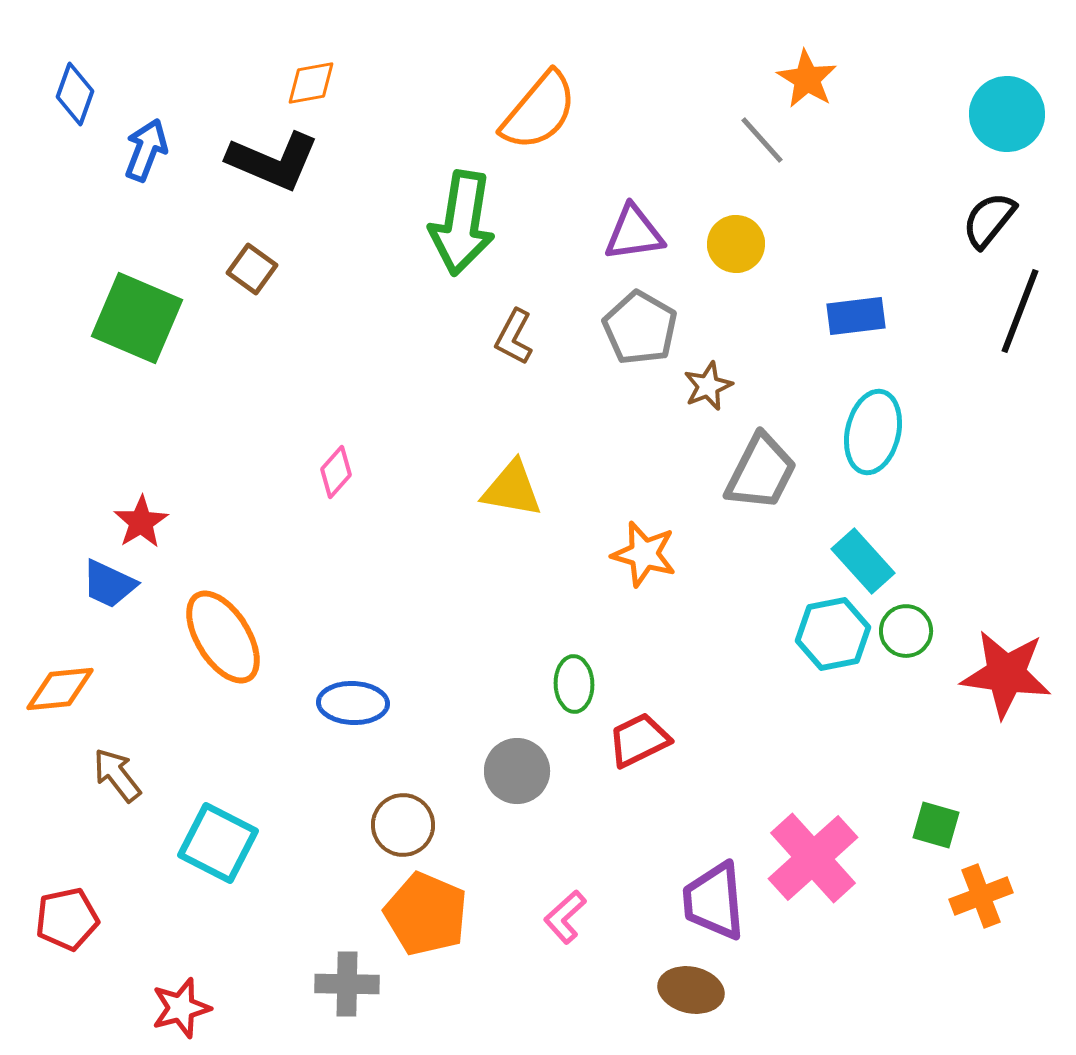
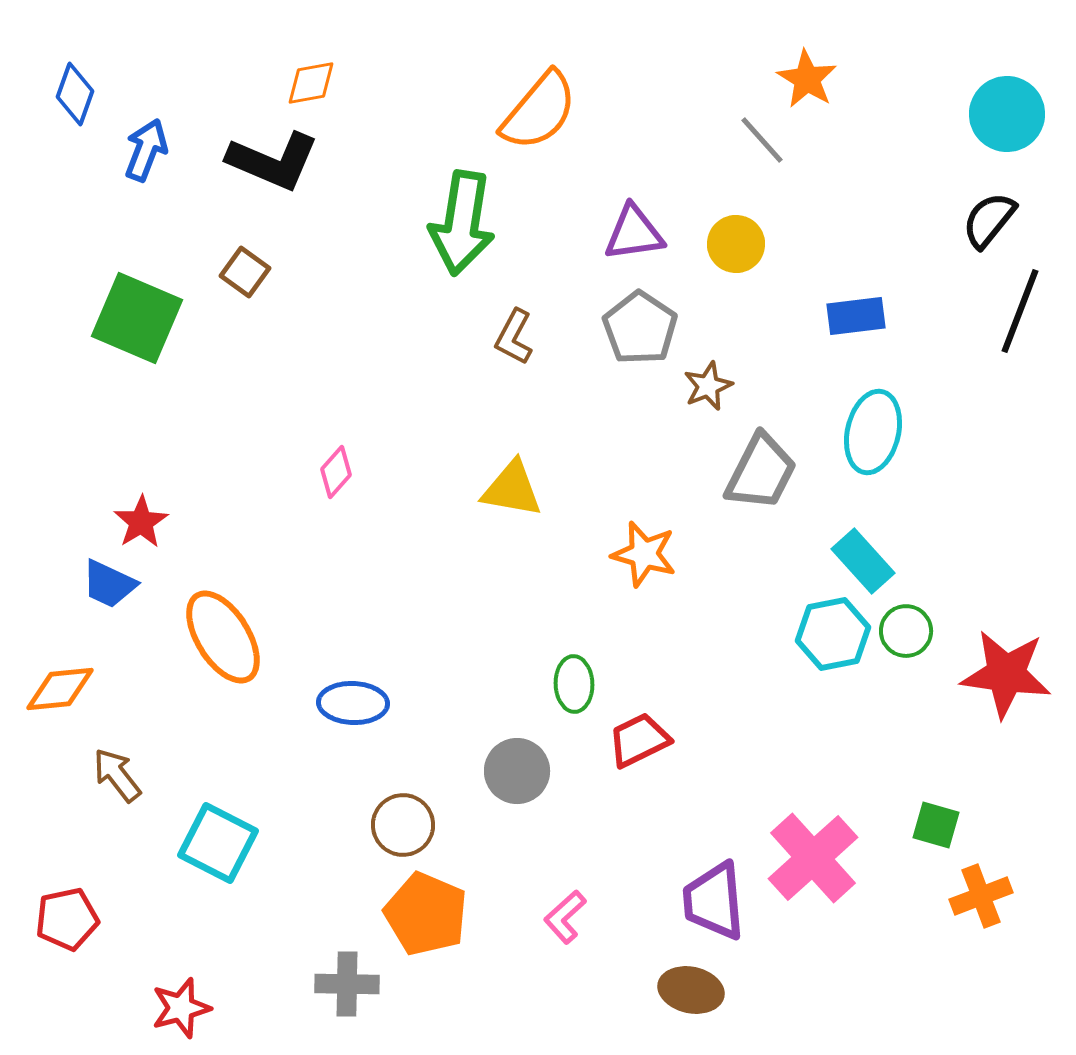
brown square at (252, 269): moved 7 px left, 3 px down
gray pentagon at (640, 328): rotated 4 degrees clockwise
